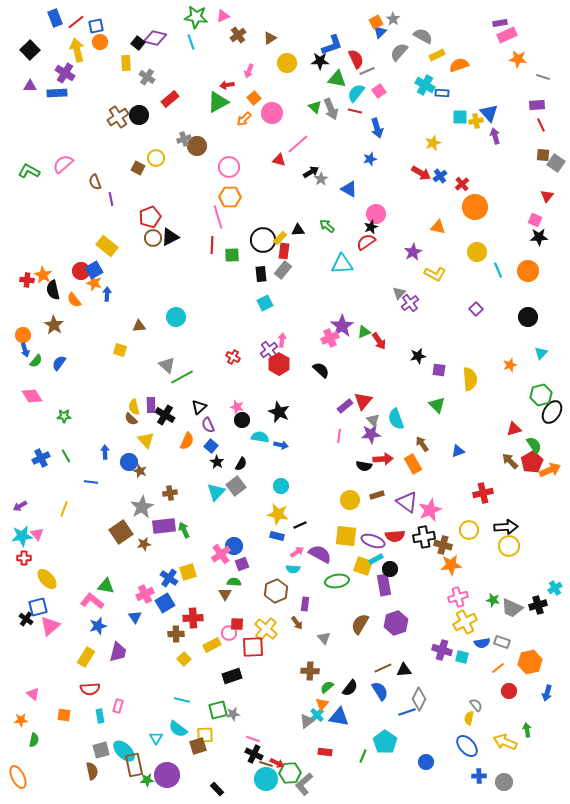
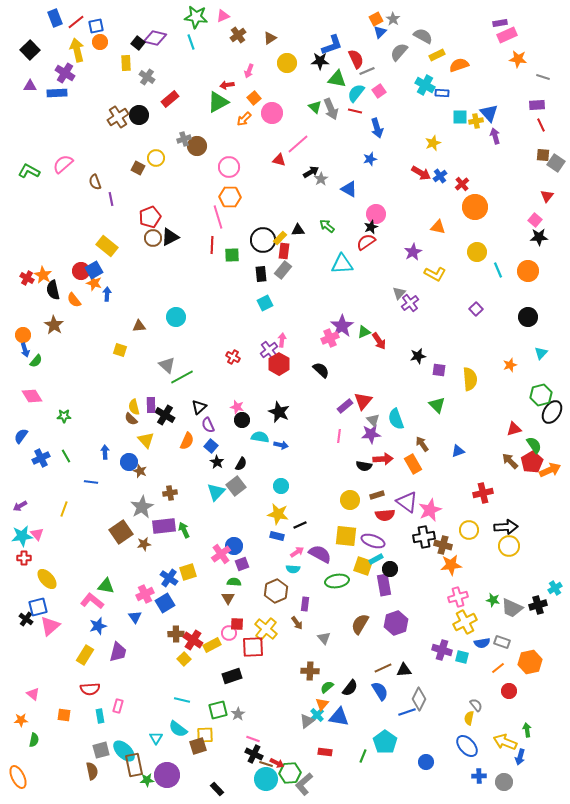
orange square at (376, 22): moved 3 px up
pink square at (535, 220): rotated 16 degrees clockwise
red cross at (27, 280): moved 2 px up; rotated 24 degrees clockwise
blue semicircle at (59, 363): moved 38 px left, 73 px down
red semicircle at (395, 536): moved 10 px left, 21 px up
brown triangle at (225, 594): moved 3 px right, 4 px down
red cross at (193, 618): moved 22 px down; rotated 36 degrees clockwise
yellow rectangle at (86, 657): moved 1 px left, 2 px up
blue arrow at (547, 693): moved 27 px left, 64 px down
gray star at (233, 714): moved 5 px right; rotated 24 degrees counterclockwise
